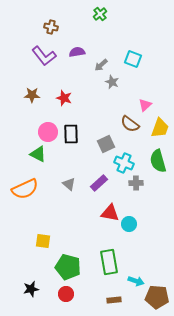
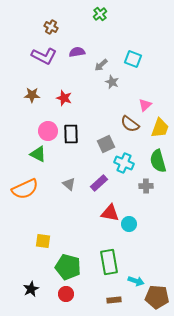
brown cross: rotated 16 degrees clockwise
purple L-shape: rotated 25 degrees counterclockwise
pink circle: moved 1 px up
gray cross: moved 10 px right, 3 px down
black star: rotated 14 degrees counterclockwise
